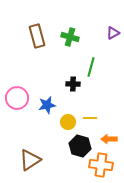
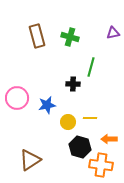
purple triangle: rotated 16 degrees clockwise
black hexagon: moved 1 px down
